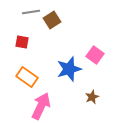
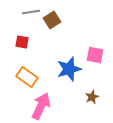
pink square: rotated 24 degrees counterclockwise
